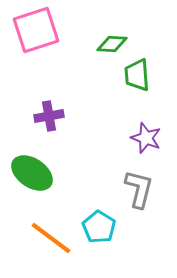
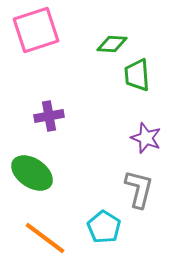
cyan pentagon: moved 5 px right
orange line: moved 6 px left
